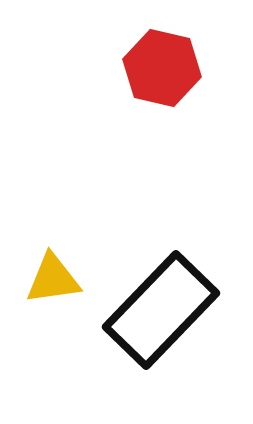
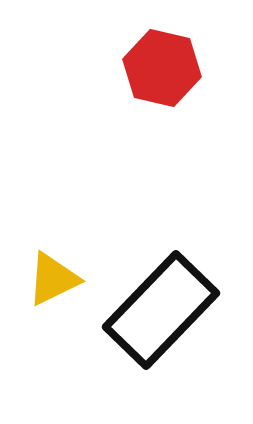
yellow triangle: rotated 18 degrees counterclockwise
